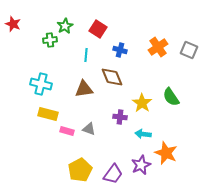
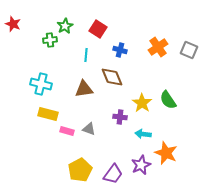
green semicircle: moved 3 px left, 3 px down
